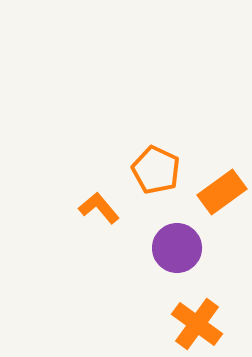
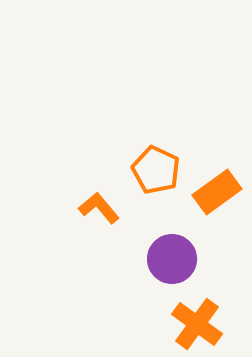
orange rectangle: moved 5 px left
purple circle: moved 5 px left, 11 px down
